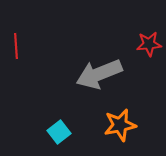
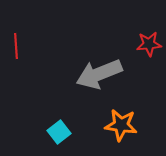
orange star: moved 1 px right; rotated 20 degrees clockwise
